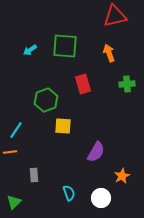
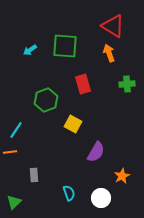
red triangle: moved 2 px left, 10 px down; rotated 45 degrees clockwise
yellow square: moved 10 px right, 2 px up; rotated 24 degrees clockwise
